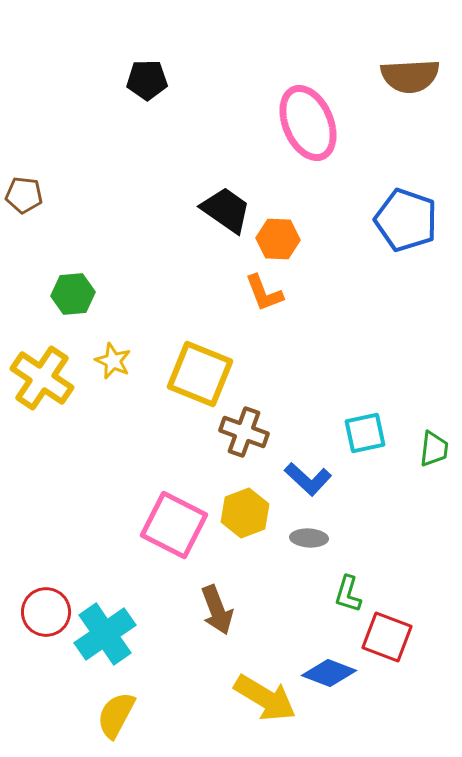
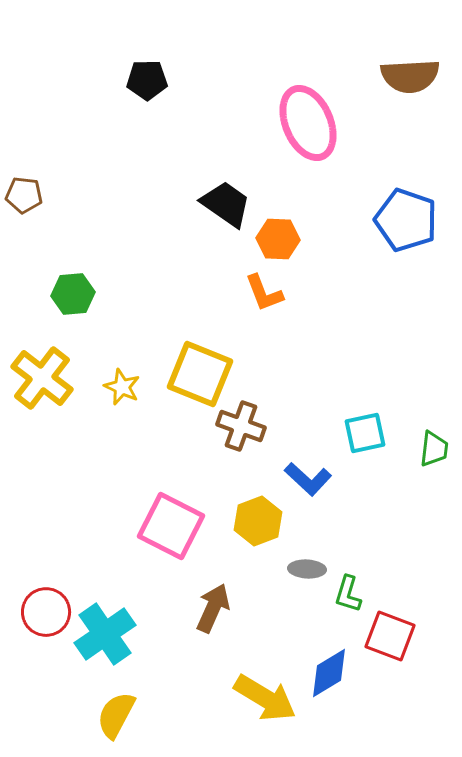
black trapezoid: moved 6 px up
yellow star: moved 9 px right, 26 px down
yellow cross: rotated 4 degrees clockwise
brown cross: moved 3 px left, 6 px up
yellow hexagon: moved 13 px right, 8 px down
pink square: moved 3 px left, 1 px down
gray ellipse: moved 2 px left, 31 px down
brown arrow: moved 4 px left, 2 px up; rotated 135 degrees counterclockwise
red square: moved 3 px right, 1 px up
blue diamond: rotated 52 degrees counterclockwise
